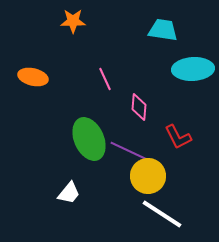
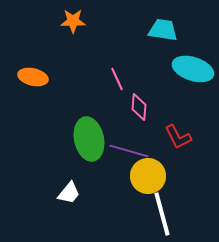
cyan ellipse: rotated 21 degrees clockwise
pink line: moved 12 px right
green ellipse: rotated 12 degrees clockwise
purple line: rotated 9 degrees counterclockwise
white line: rotated 42 degrees clockwise
